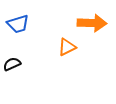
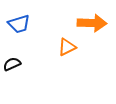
blue trapezoid: moved 1 px right
